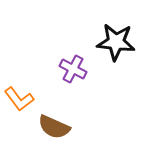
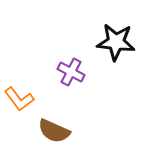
purple cross: moved 2 px left, 3 px down
brown semicircle: moved 4 px down
